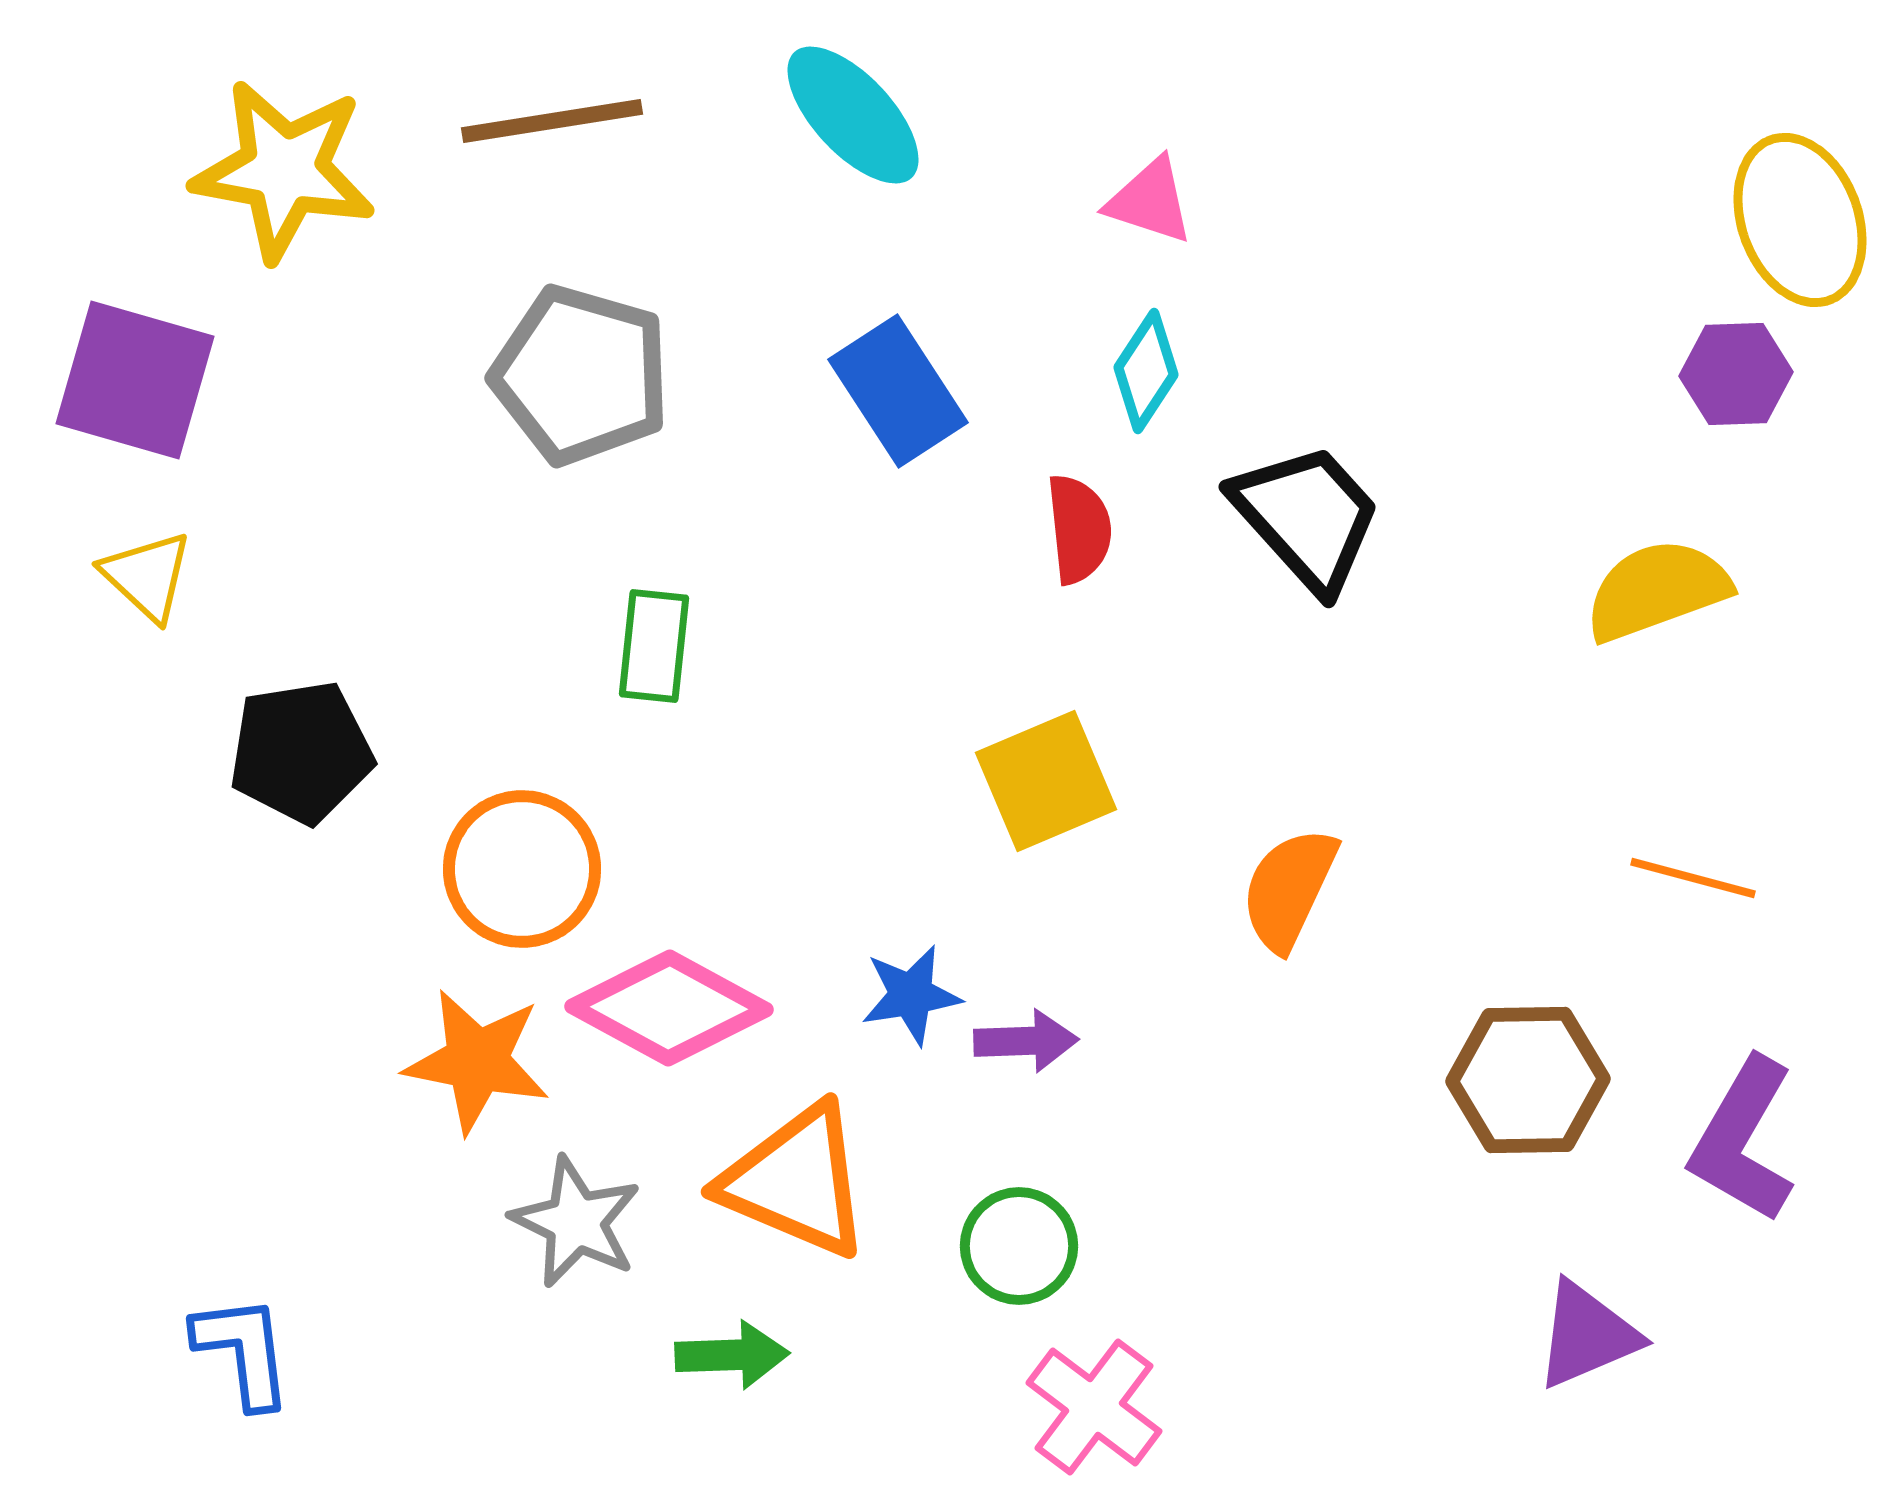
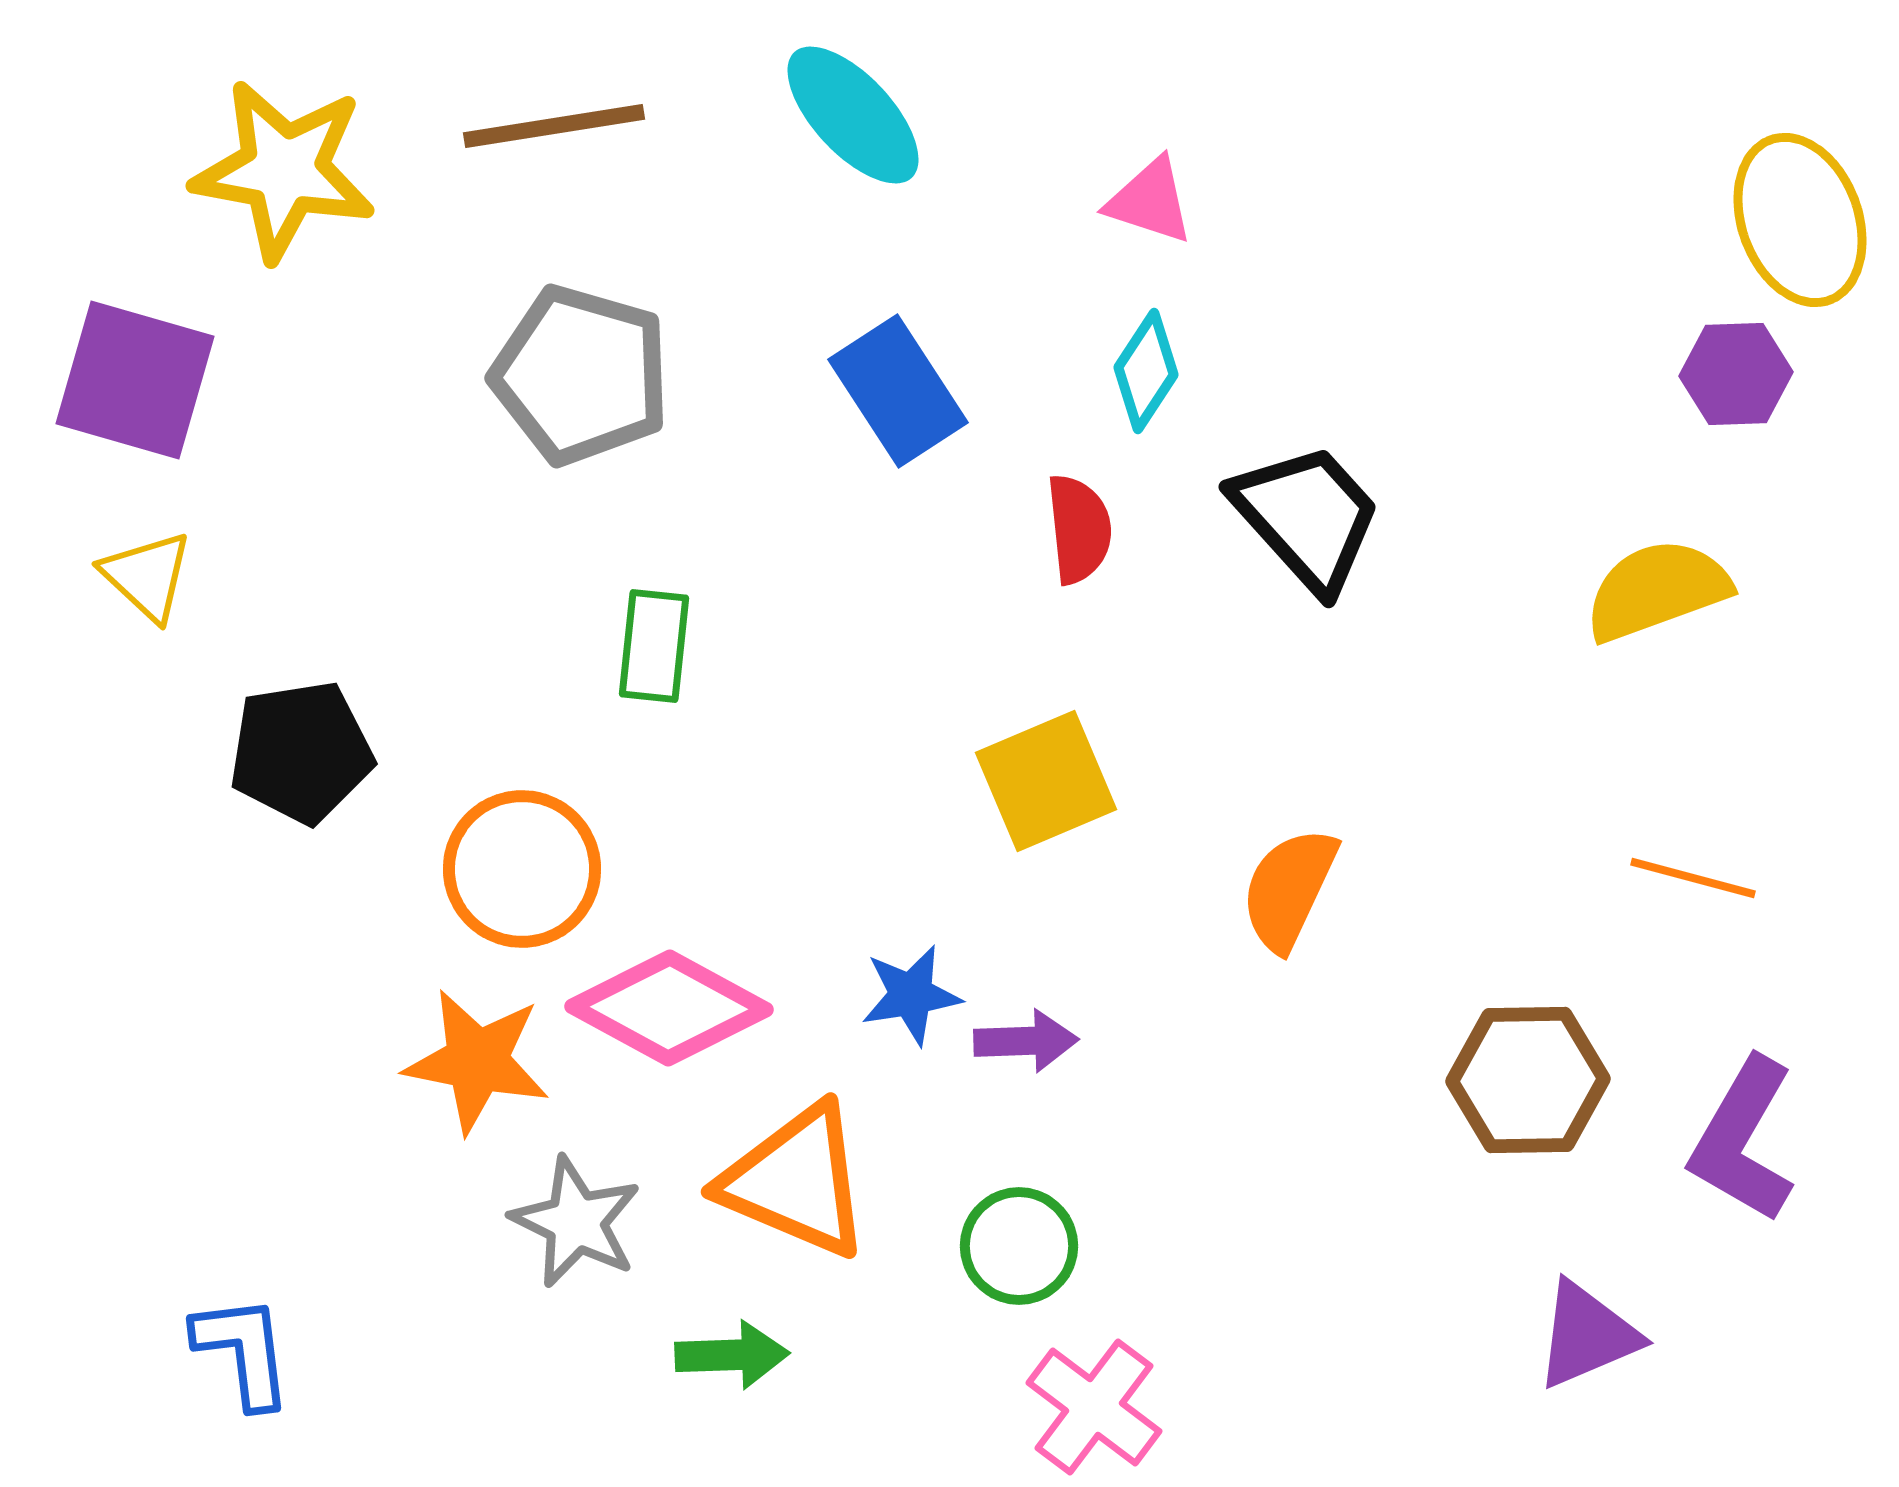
brown line: moved 2 px right, 5 px down
